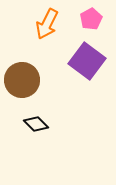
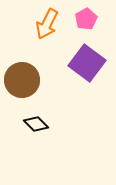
pink pentagon: moved 5 px left
purple square: moved 2 px down
